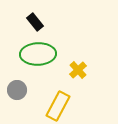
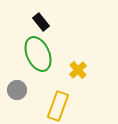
black rectangle: moved 6 px right
green ellipse: rotated 68 degrees clockwise
yellow rectangle: rotated 8 degrees counterclockwise
